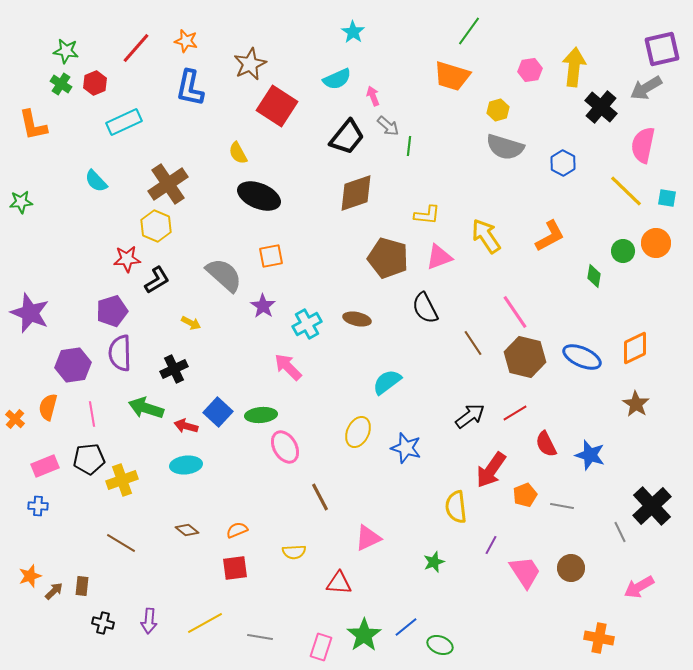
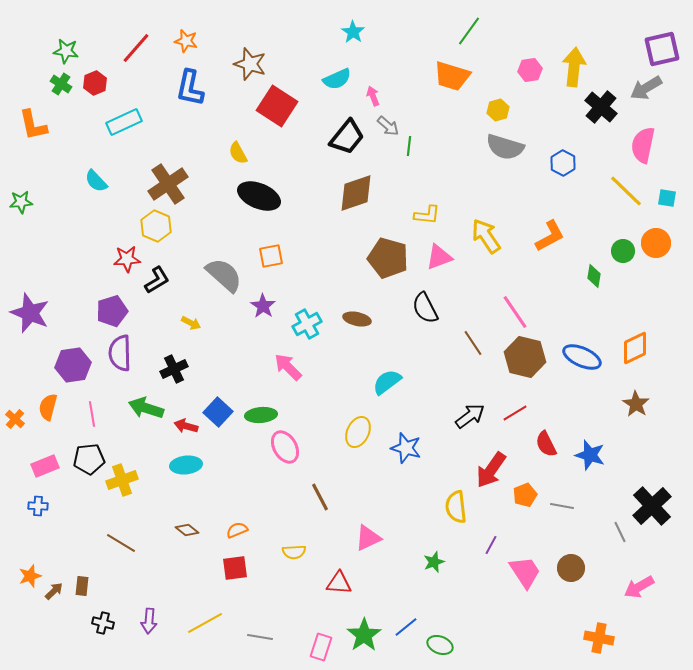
brown star at (250, 64): rotated 28 degrees counterclockwise
